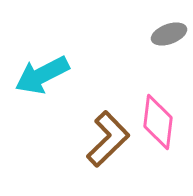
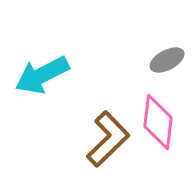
gray ellipse: moved 2 px left, 26 px down; rotated 8 degrees counterclockwise
